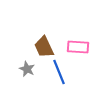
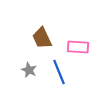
brown trapezoid: moved 2 px left, 9 px up
gray star: moved 2 px right, 1 px down
